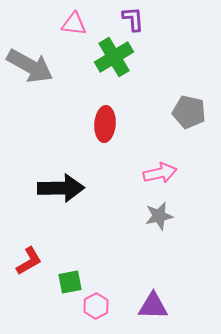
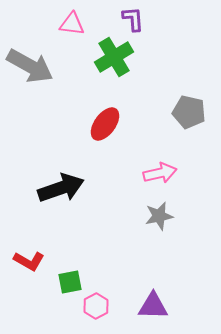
pink triangle: moved 2 px left
red ellipse: rotated 32 degrees clockwise
black arrow: rotated 18 degrees counterclockwise
red L-shape: rotated 60 degrees clockwise
